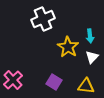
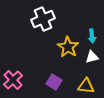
cyan arrow: moved 2 px right
white triangle: rotated 32 degrees clockwise
